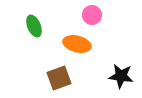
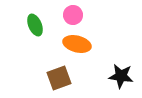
pink circle: moved 19 px left
green ellipse: moved 1 px right, 1 px up
